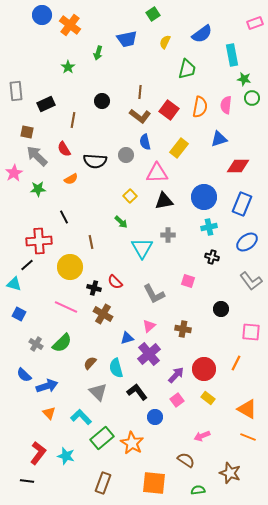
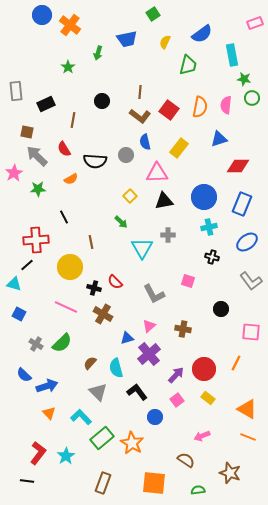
green trapezoid at (187, 69): moved 1 px right, 4 px up
red cross at (39, 241): moved 3 px left, 1 px up
cyan star at (66, 456): rotated 24 degrees clockwise
